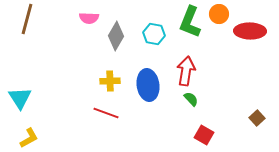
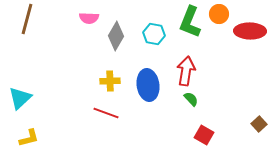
cyan triangle: rotated 20 degrees clockwise
brown square: moved 2 px right, 6 px down
yellow L-shape: rotated 15 degrees clockwise
